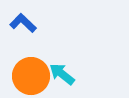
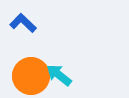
cyan arrow: moved 3 px left, 1 px down
